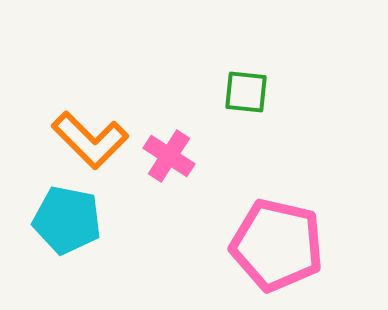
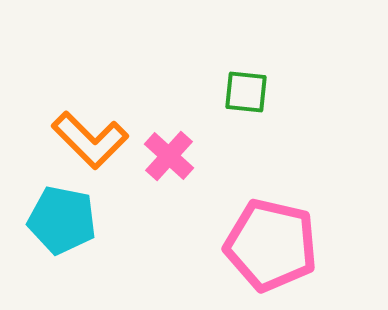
pink cross: rotated 9 degrees clockwise
cyan pentagon: moved 5 px left
pink pentagon: moved 6 px left
